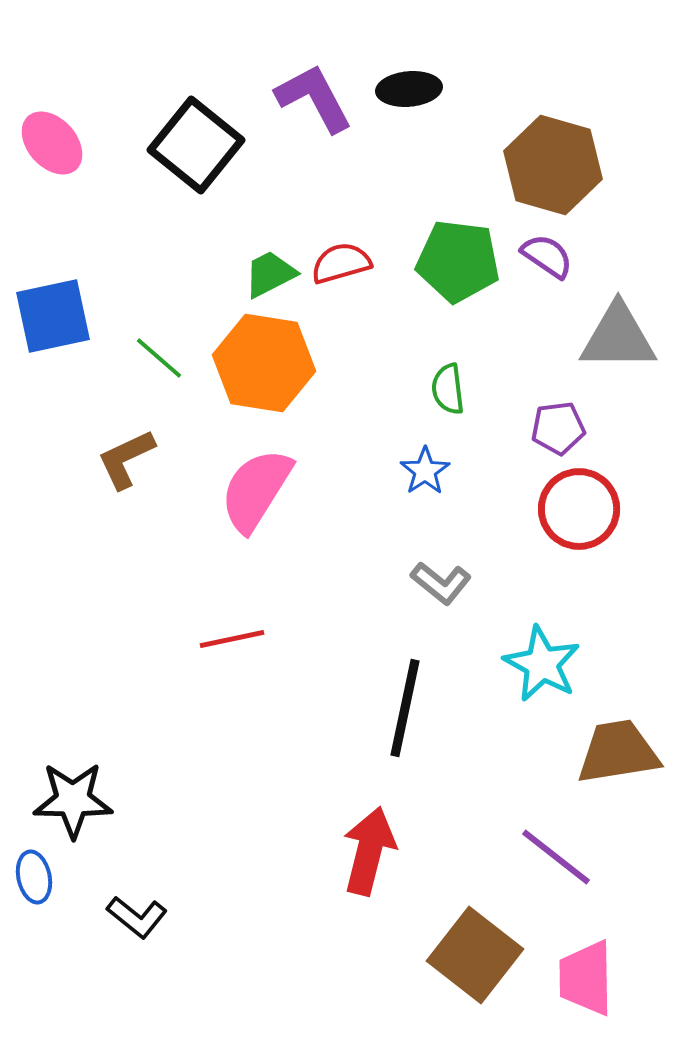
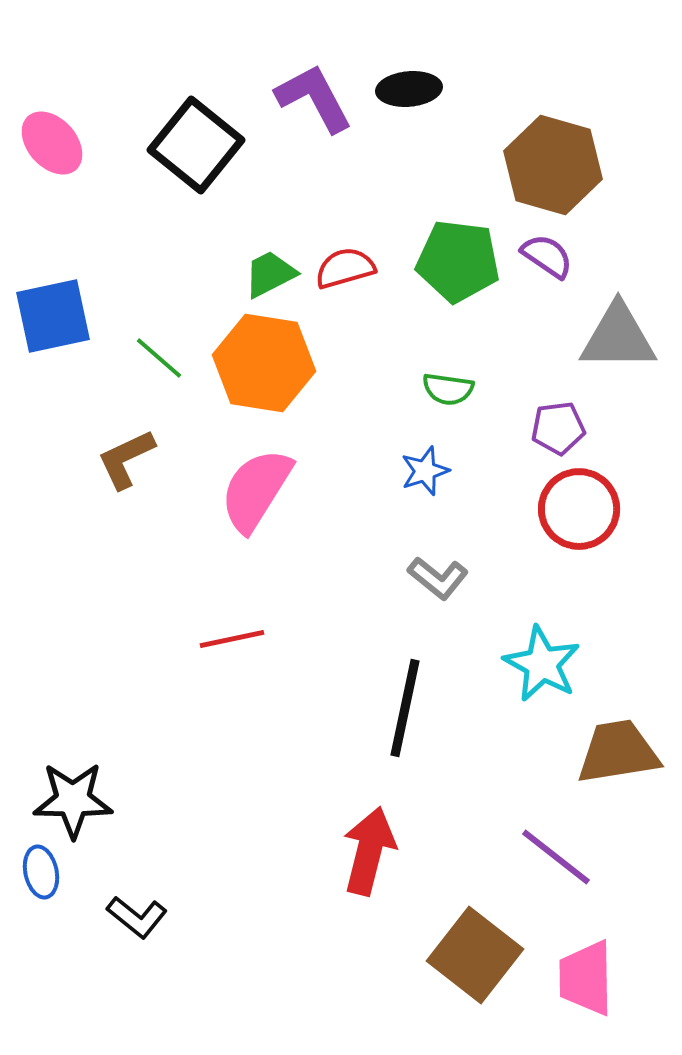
red semicircle: moved 4 px right, 5 px down
green semicircle: rotated 75 degrees counterclockwise
blue star: rotated 15 degrees clockwise
gray L-shape: moved 3 px left, 5 px up
blue ellipse: moved 7 px right, 5 px up
